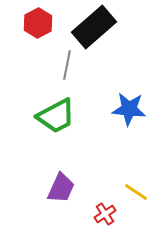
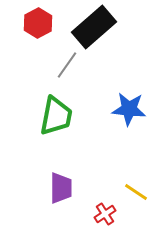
gray line: rotated 24 degrees clockwise
green trapezoid: rotated 51 degrees counterclockwise
purple trapezoid: rotated 24 degrees counterclockwise
